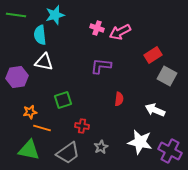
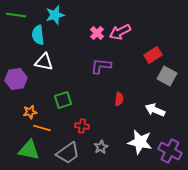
pink cross: moved 5 px down; rotated 24 degrees clockwise
cyan semicircle: moved 2 px left
purple hexagon: moved 1 px left, 2 px down
